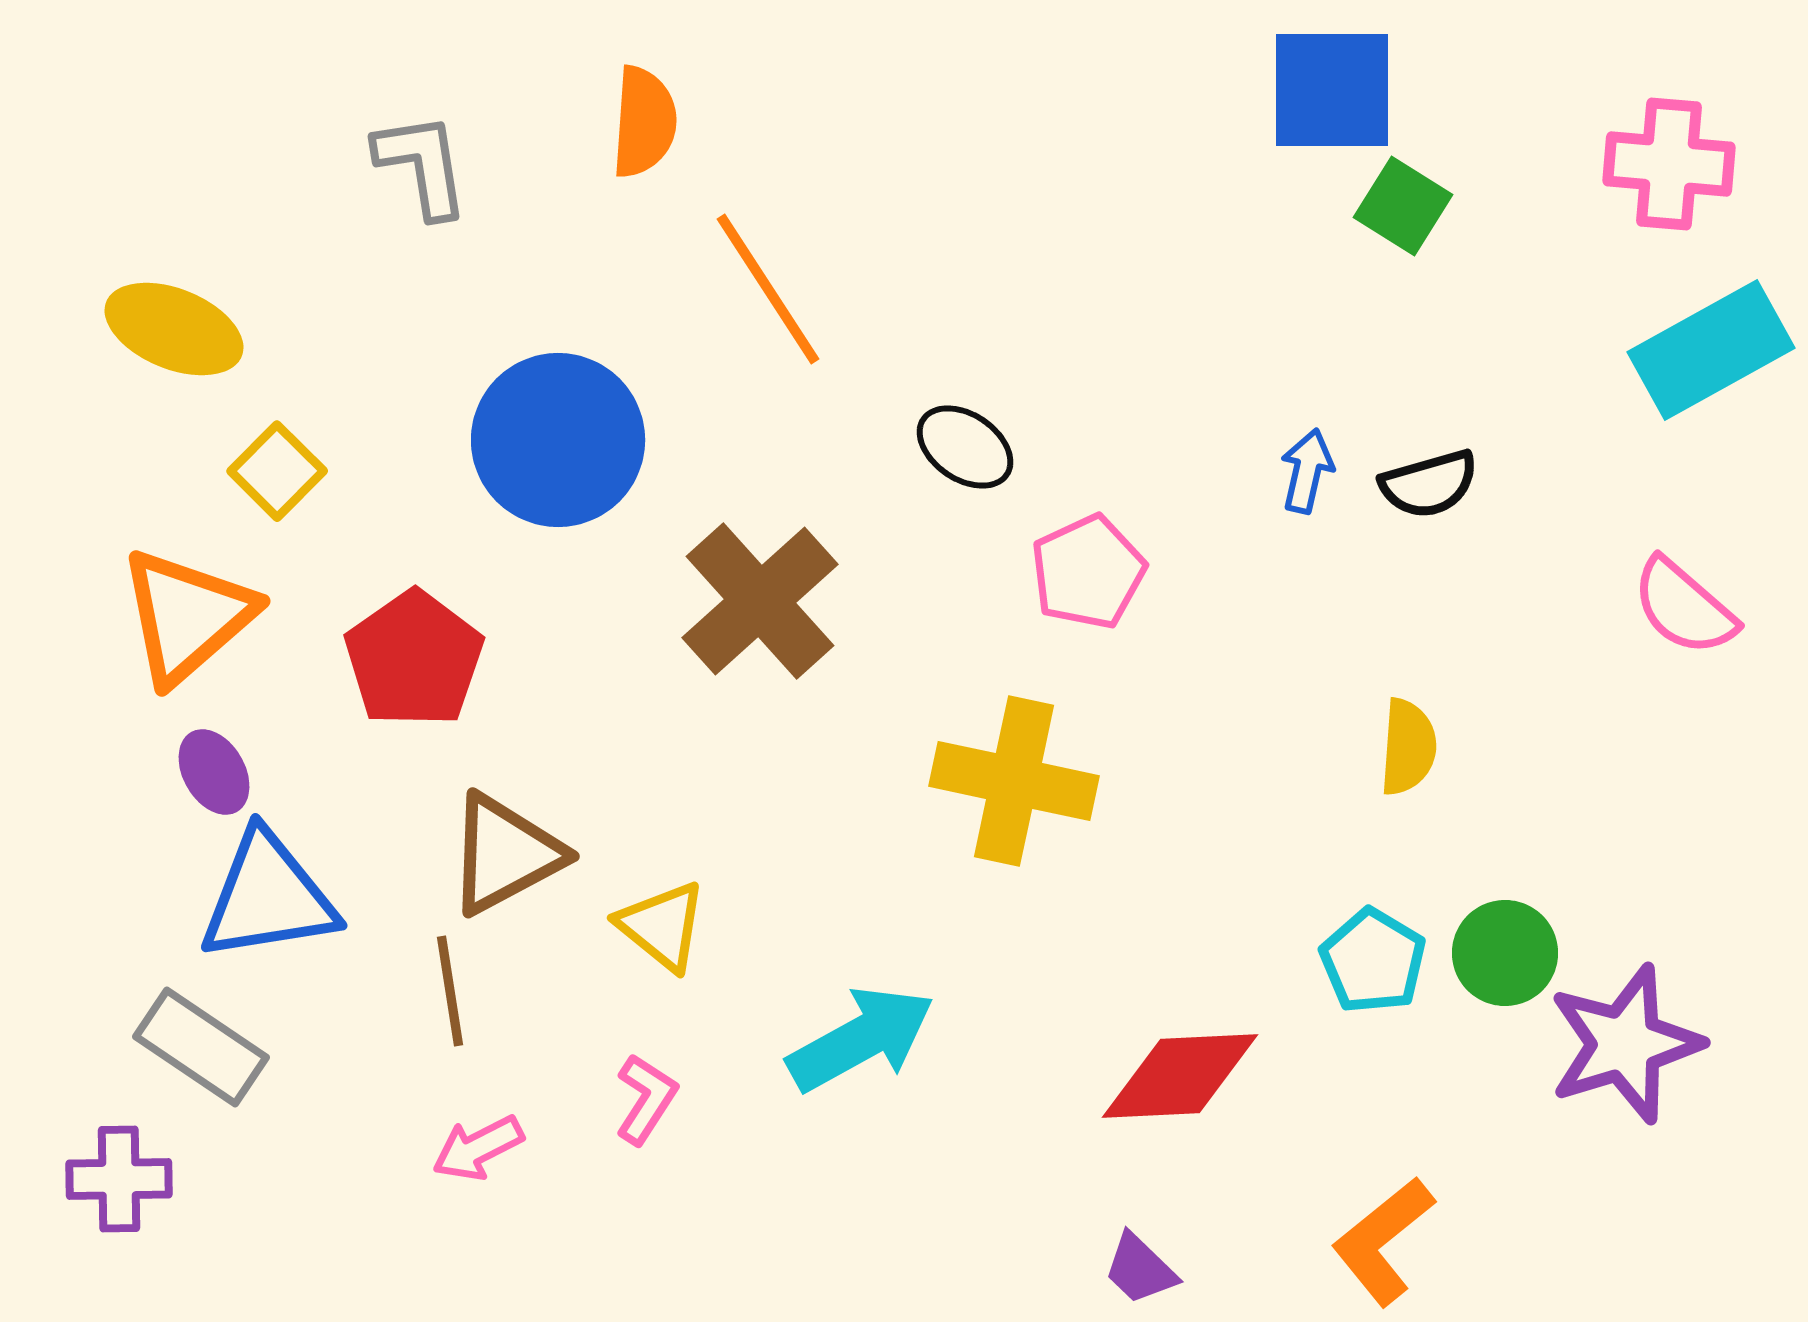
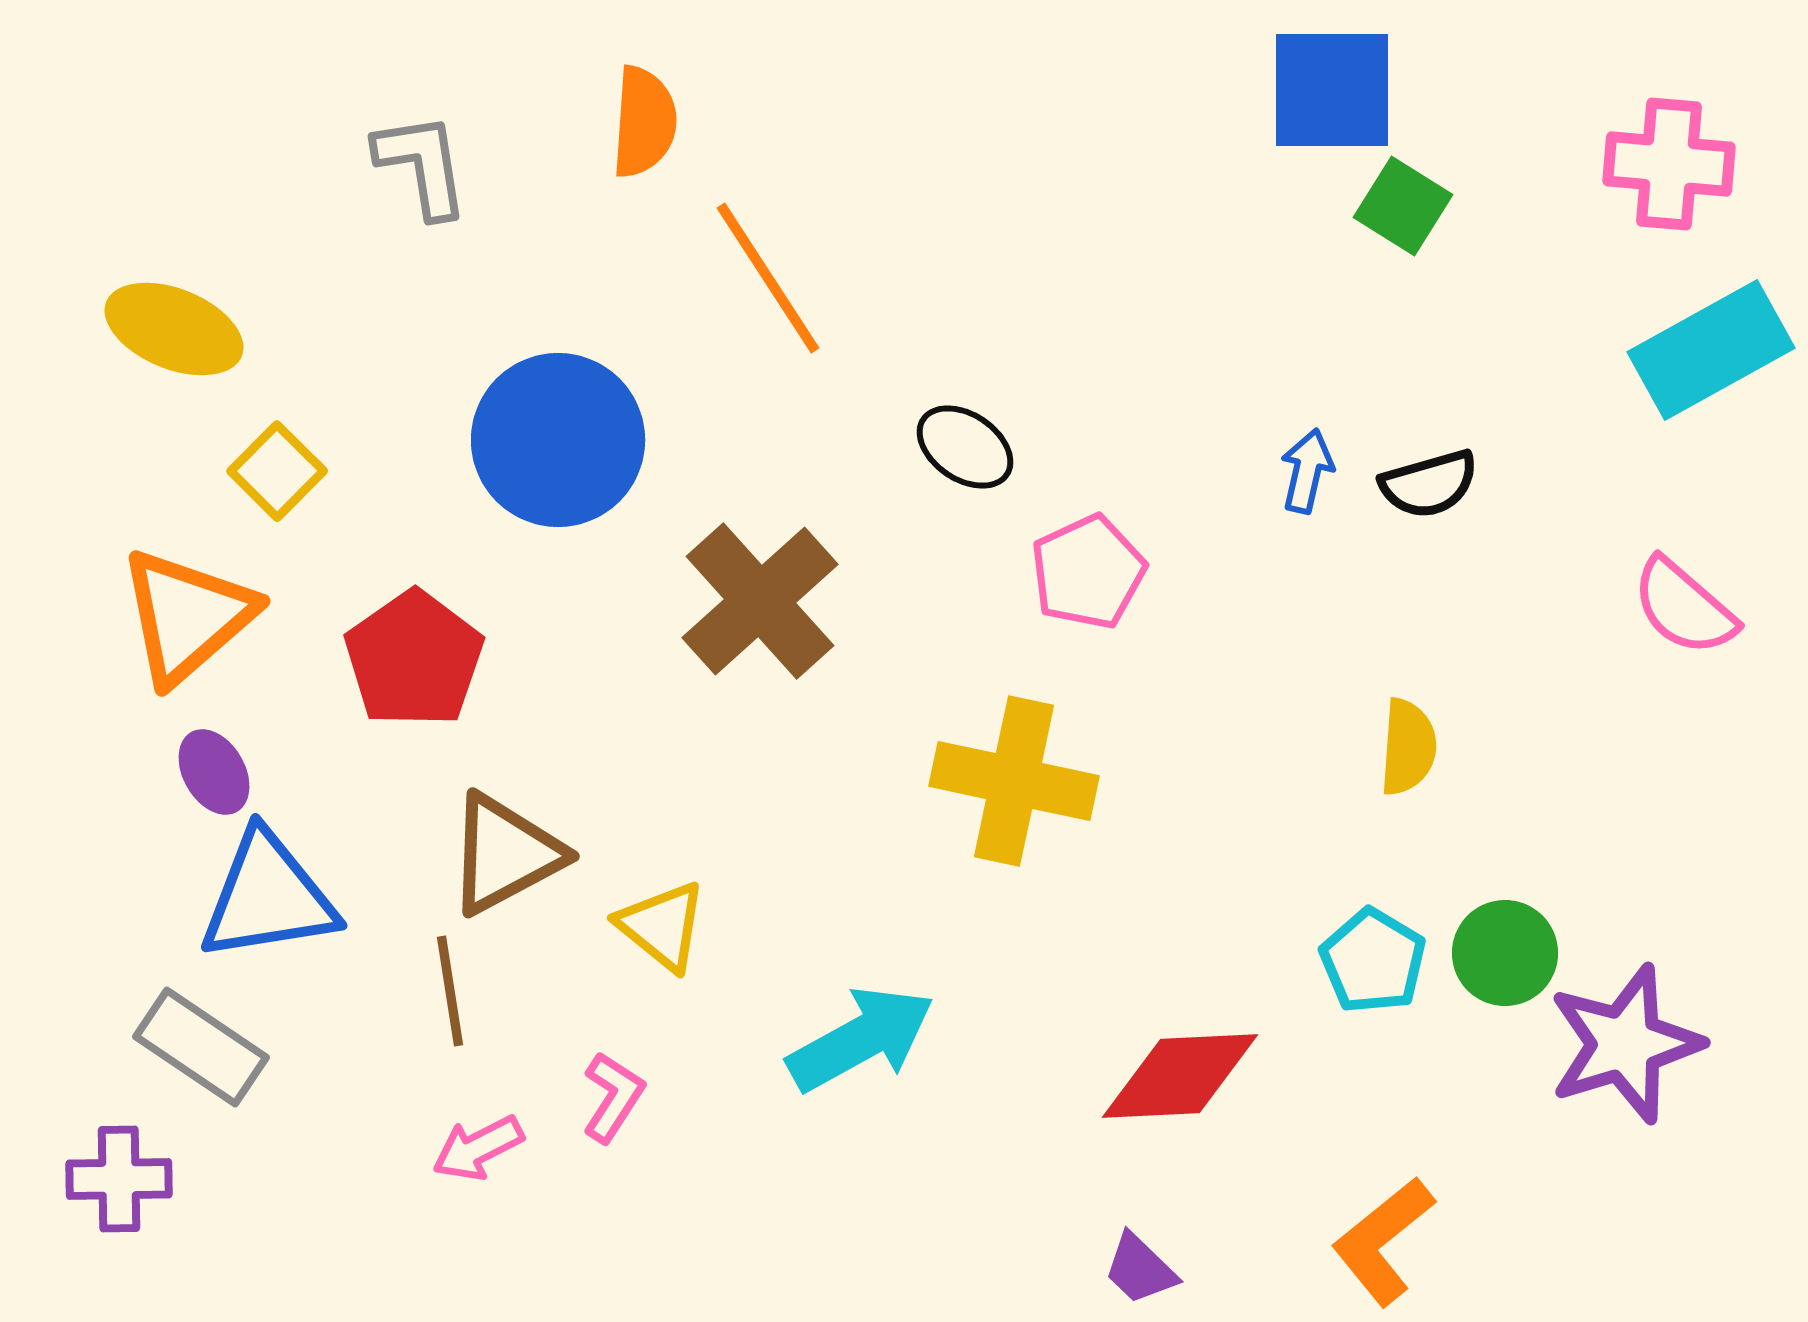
orange line: moved 11 px up
pink L-shape: moved 33 px left, 2 px up
